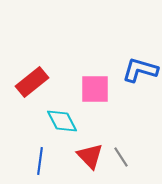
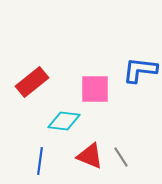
blue L-shape: rotated 9 degrees counterclockwise
cyan diamond: moved 2 px right; rotated 56 degrees counterclockwise
red triangle: rotated 24 degrees counterclockwise
